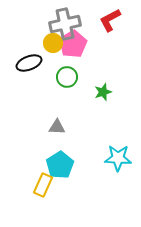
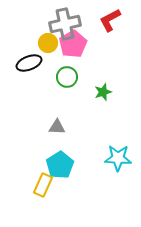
yellow circle: moved 5 px left
